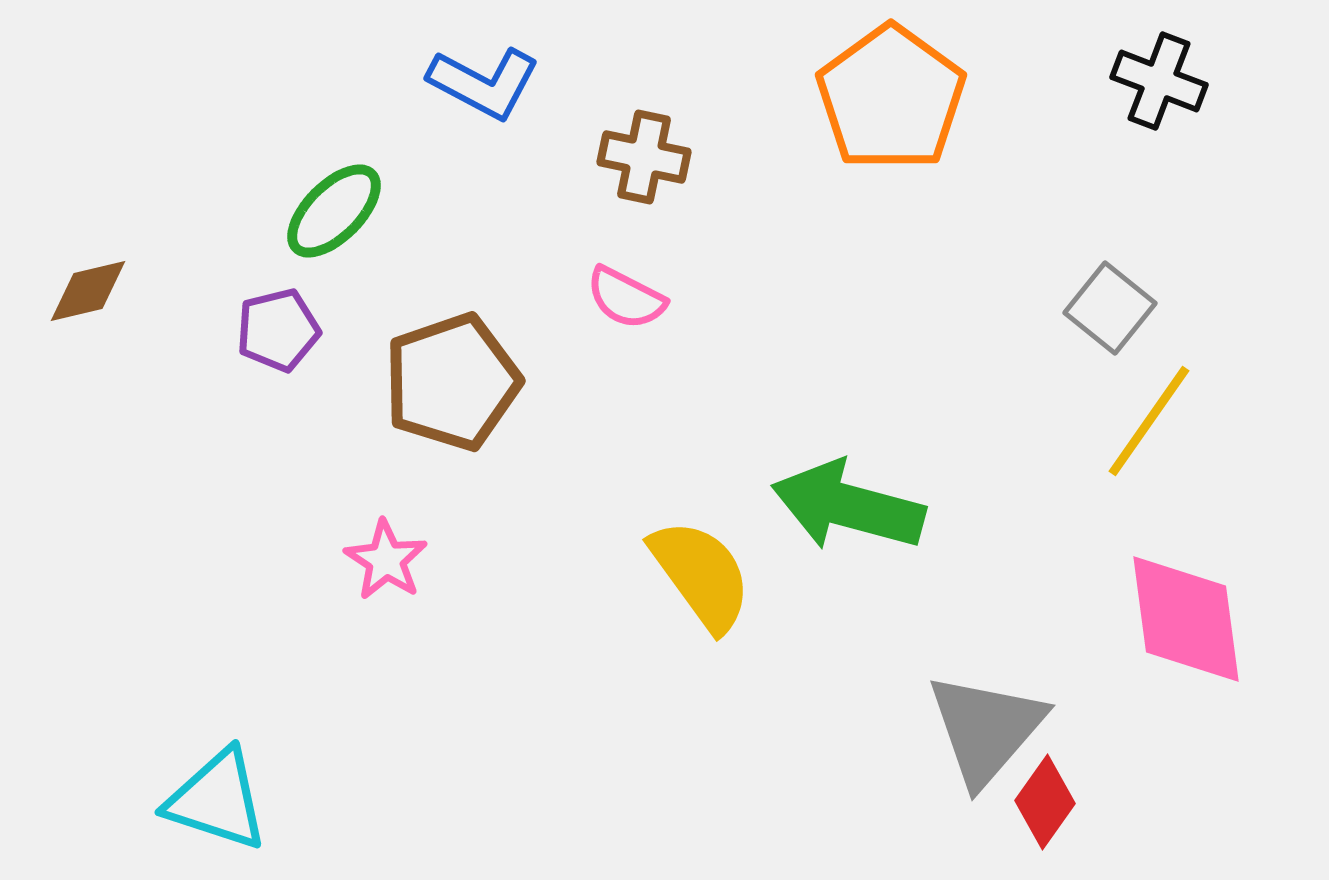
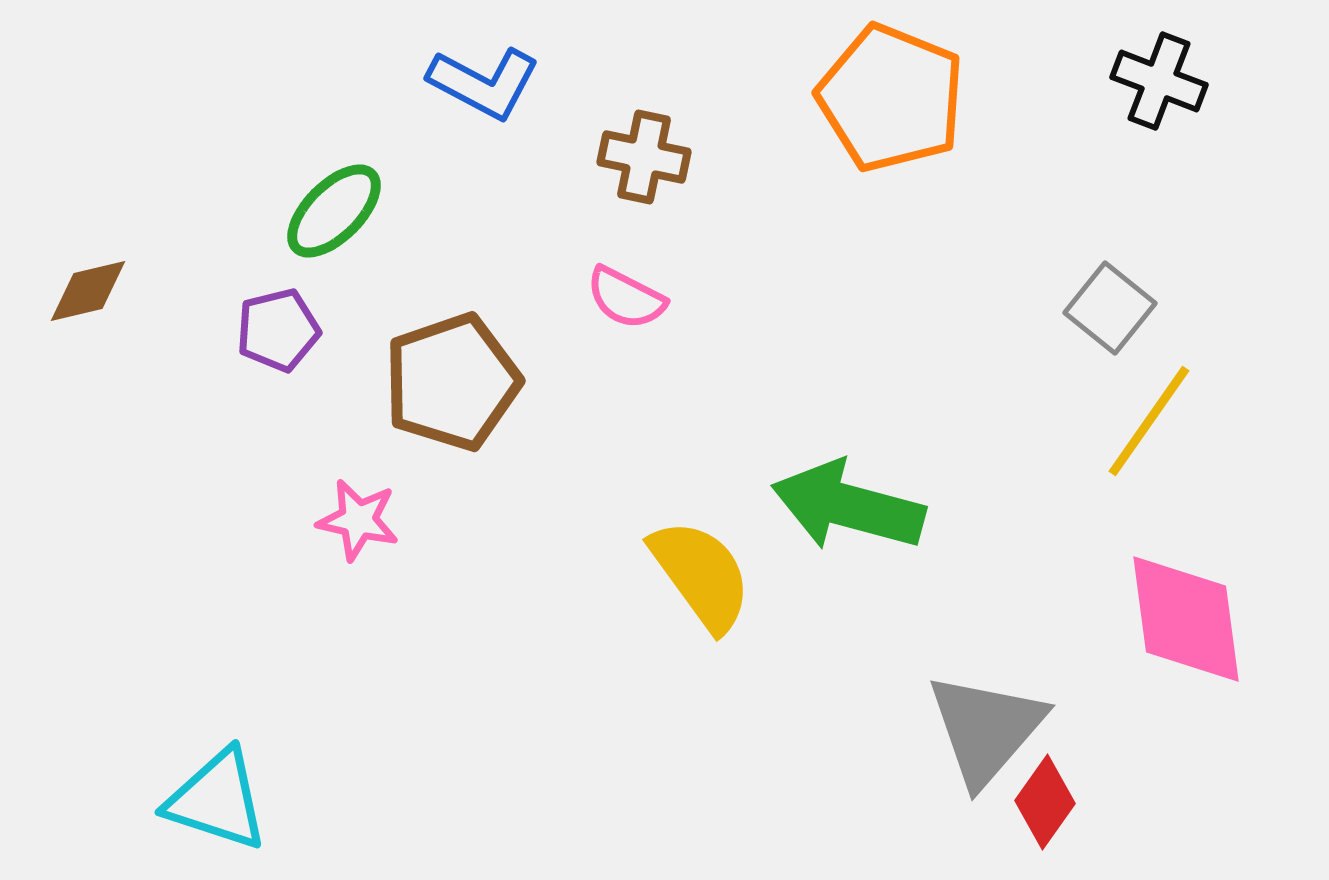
orange pentagon: rotated 14 degrees counterclockwise
pink star: moved 28 px left, 40 px up; rotated 20 degrees counterclockwise
